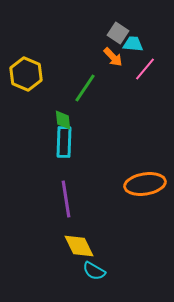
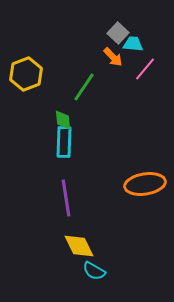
gray square: rotated 10 degrees clockwise
yellow hexagon: rotated 16 degrees clockwise
green line: moved 1 px left, 1 px up
purple line: moved 1 px up
